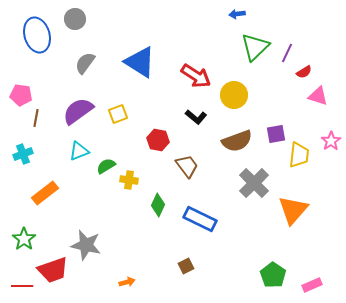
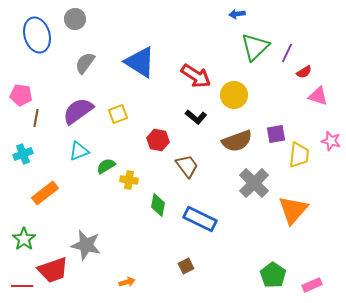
pink star: rotated 24 degrees counterclockwise
green diamond: rotated 15 degrees counterclockwise
